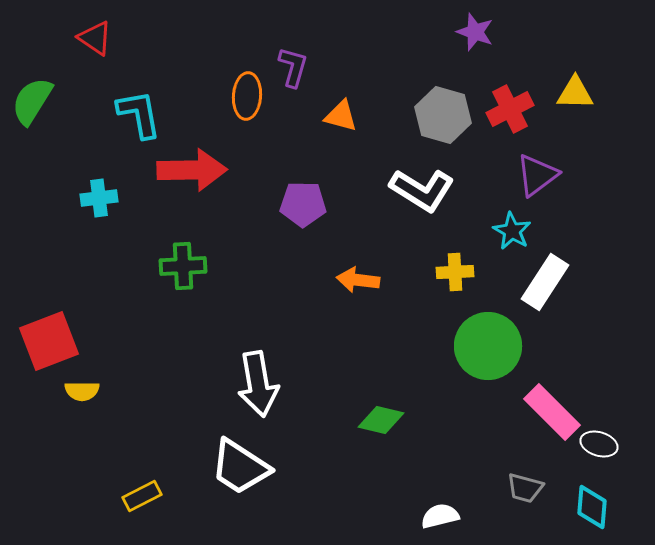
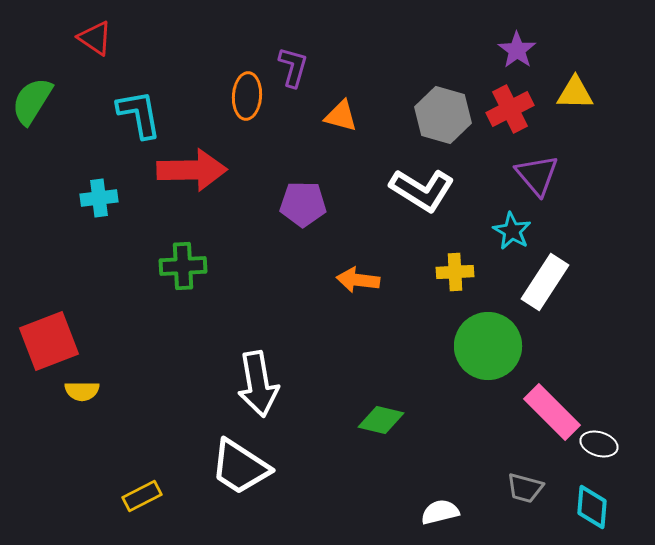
purple star: moved 42 px right, 18 px down; rotated 15 degrees clockwise
purple triangle: rotated 33 degrees counterclockwise
white semicircle: moved 4 px up
